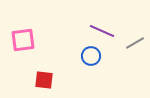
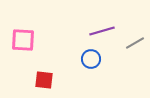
purple line: rotated 40 degrees counterclockwise
pink square: rotated 10 degrees clockwise
blue circle: moved 3 px down
